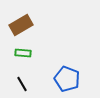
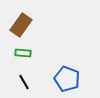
brown rectangle: rotated 25 degrees counterclockwise
black line: moved 2 px right, 2 px up
